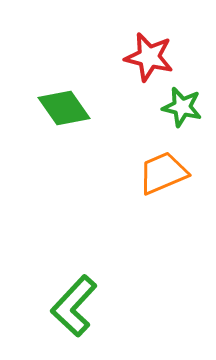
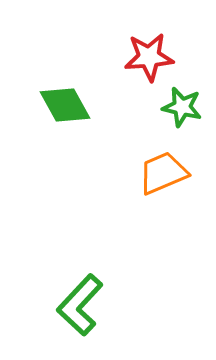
red star: rotated 18 degrees counterclockwise
green diamond: moved 1 px right, 3 px up; rotated 6 degrees clockwise
green L-shape: moved 6 px right, 1 px up
